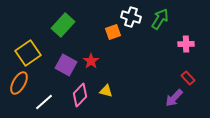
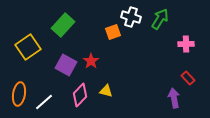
yellow square: moved 6 px up
orange ellipse: moved 11 px down; rotated 20 degrees counterclockwise
purple arrow: rotated 126 degrees clockwise
